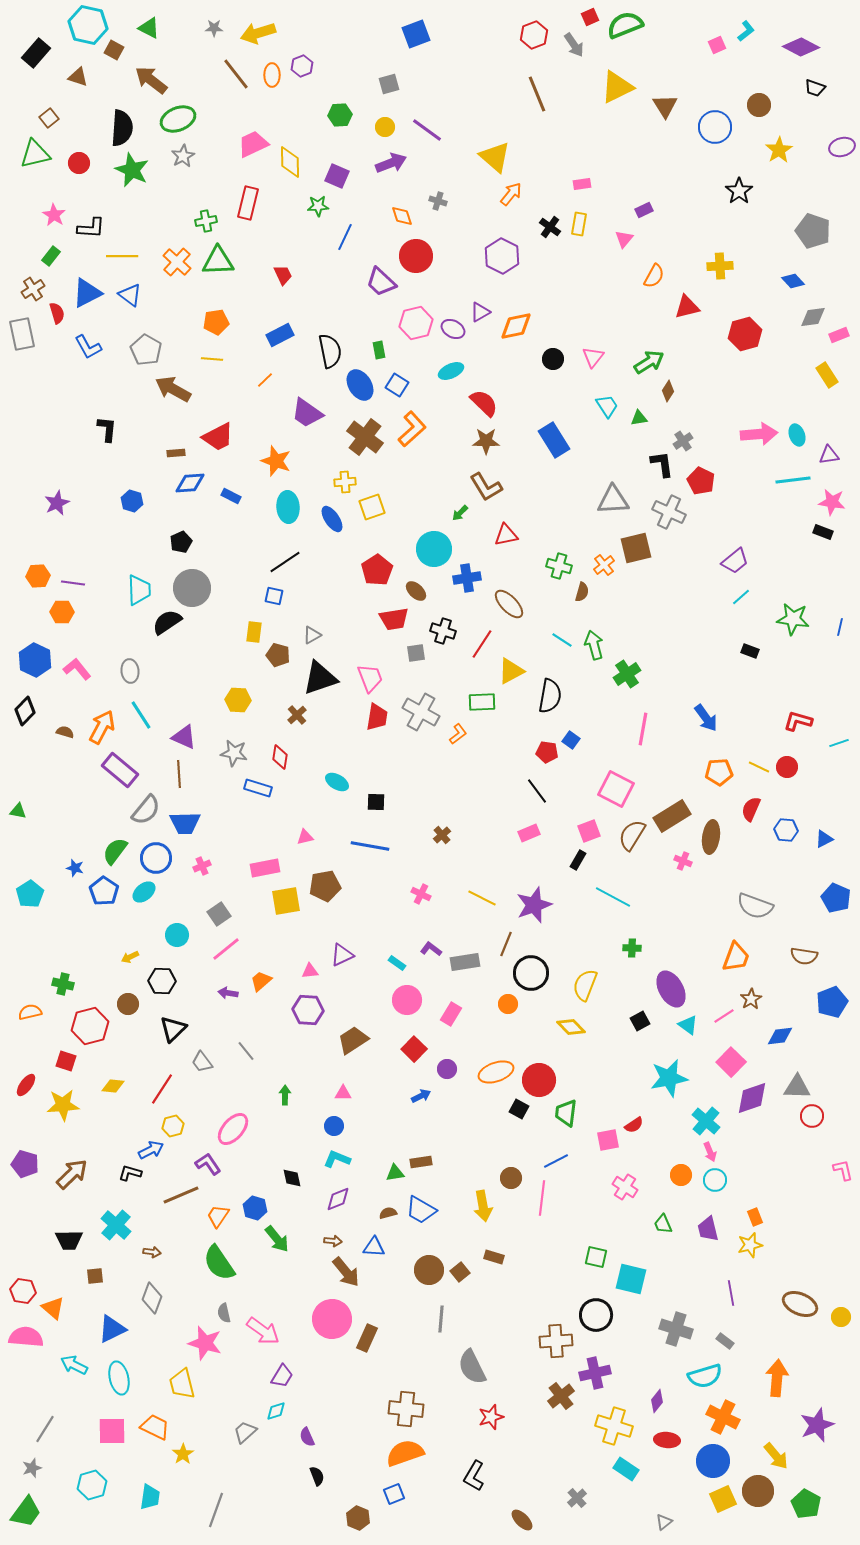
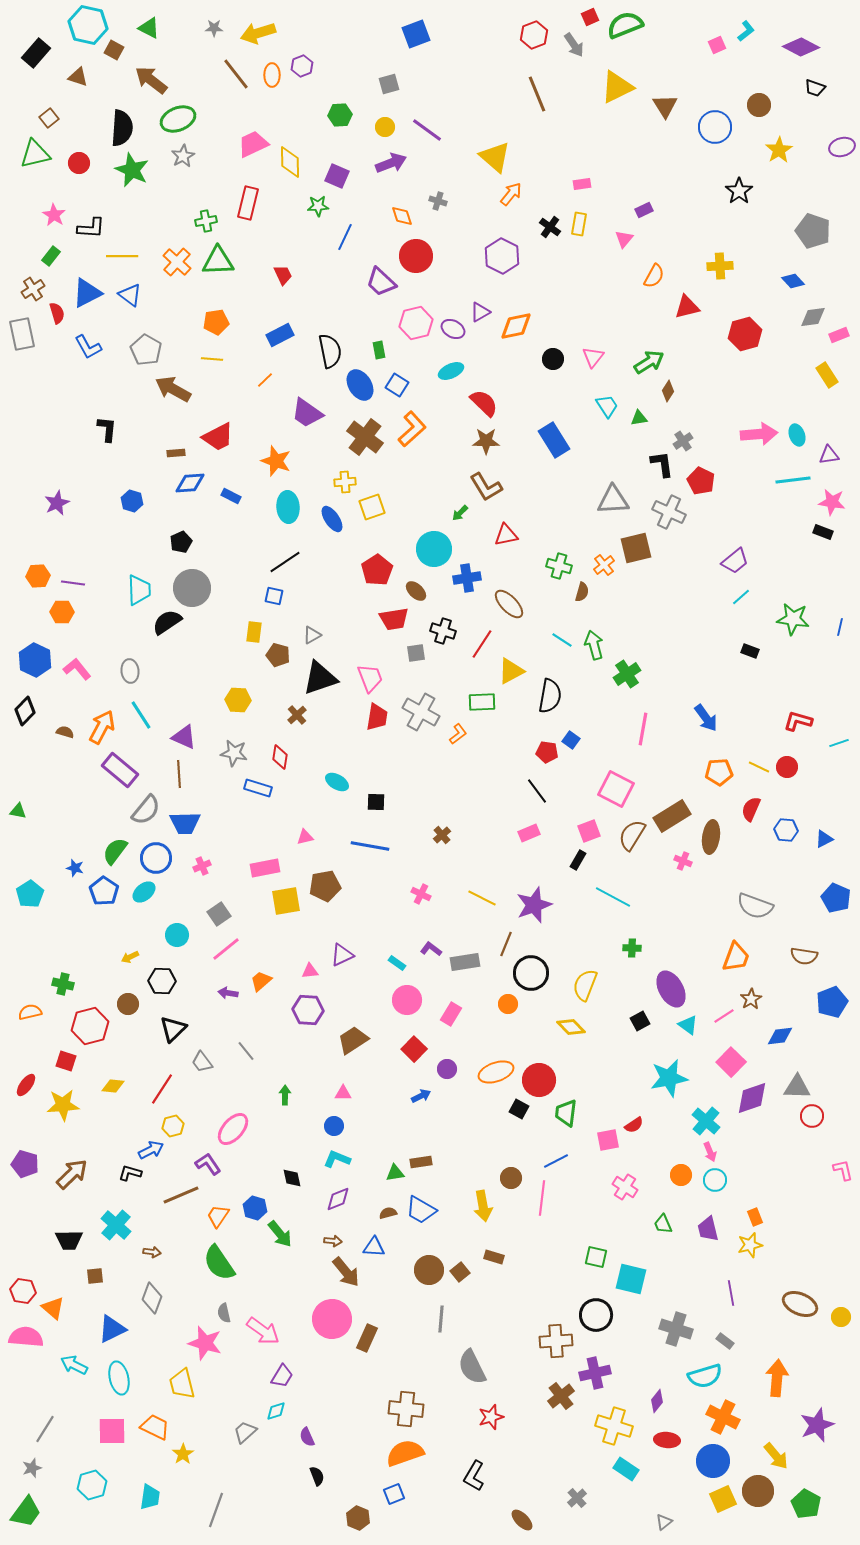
green arrow at (277, 1239): moved 3 px right, 5 px up
